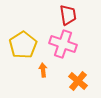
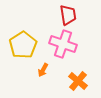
orange arrow: rotated 144 degrees counterclockwise
